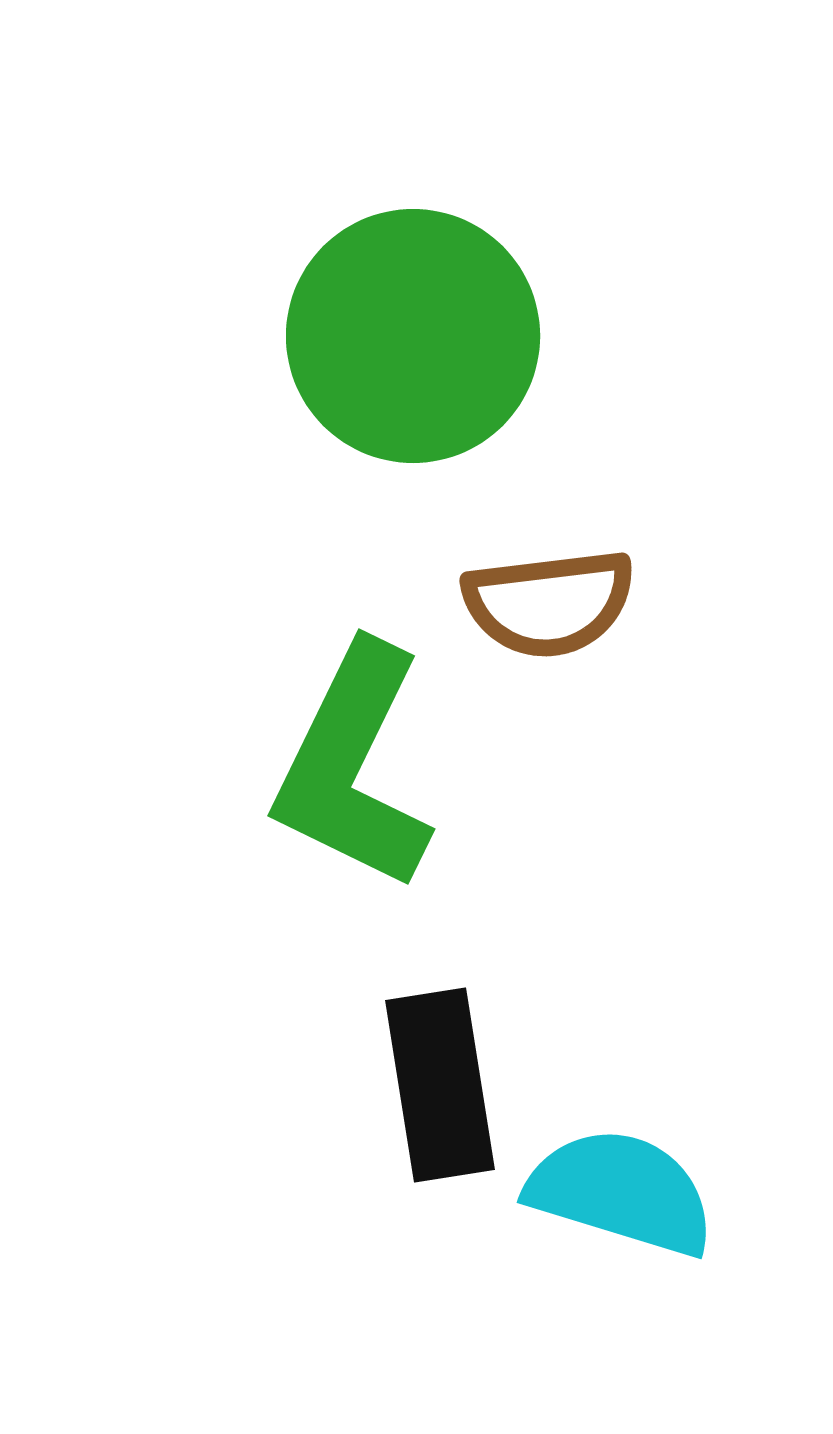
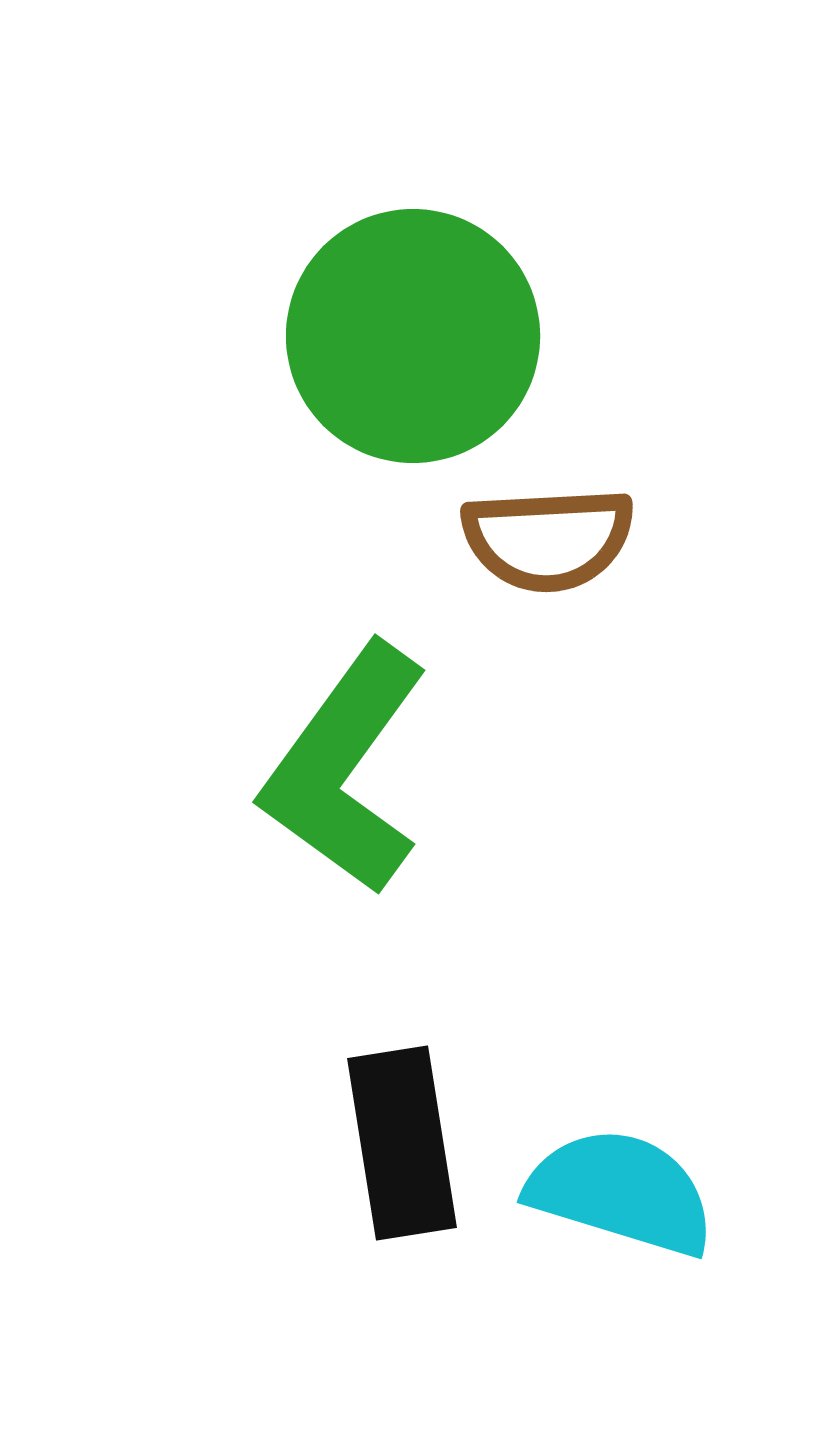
brown semicircle: moved 1 px left, 64 px up; rotated 4 degrees clockwise
green L-shape: moved 8 px left, 2 px down; rotated 10 degrees clockwise
black rectangle: moved 38 px left, 58 px down
